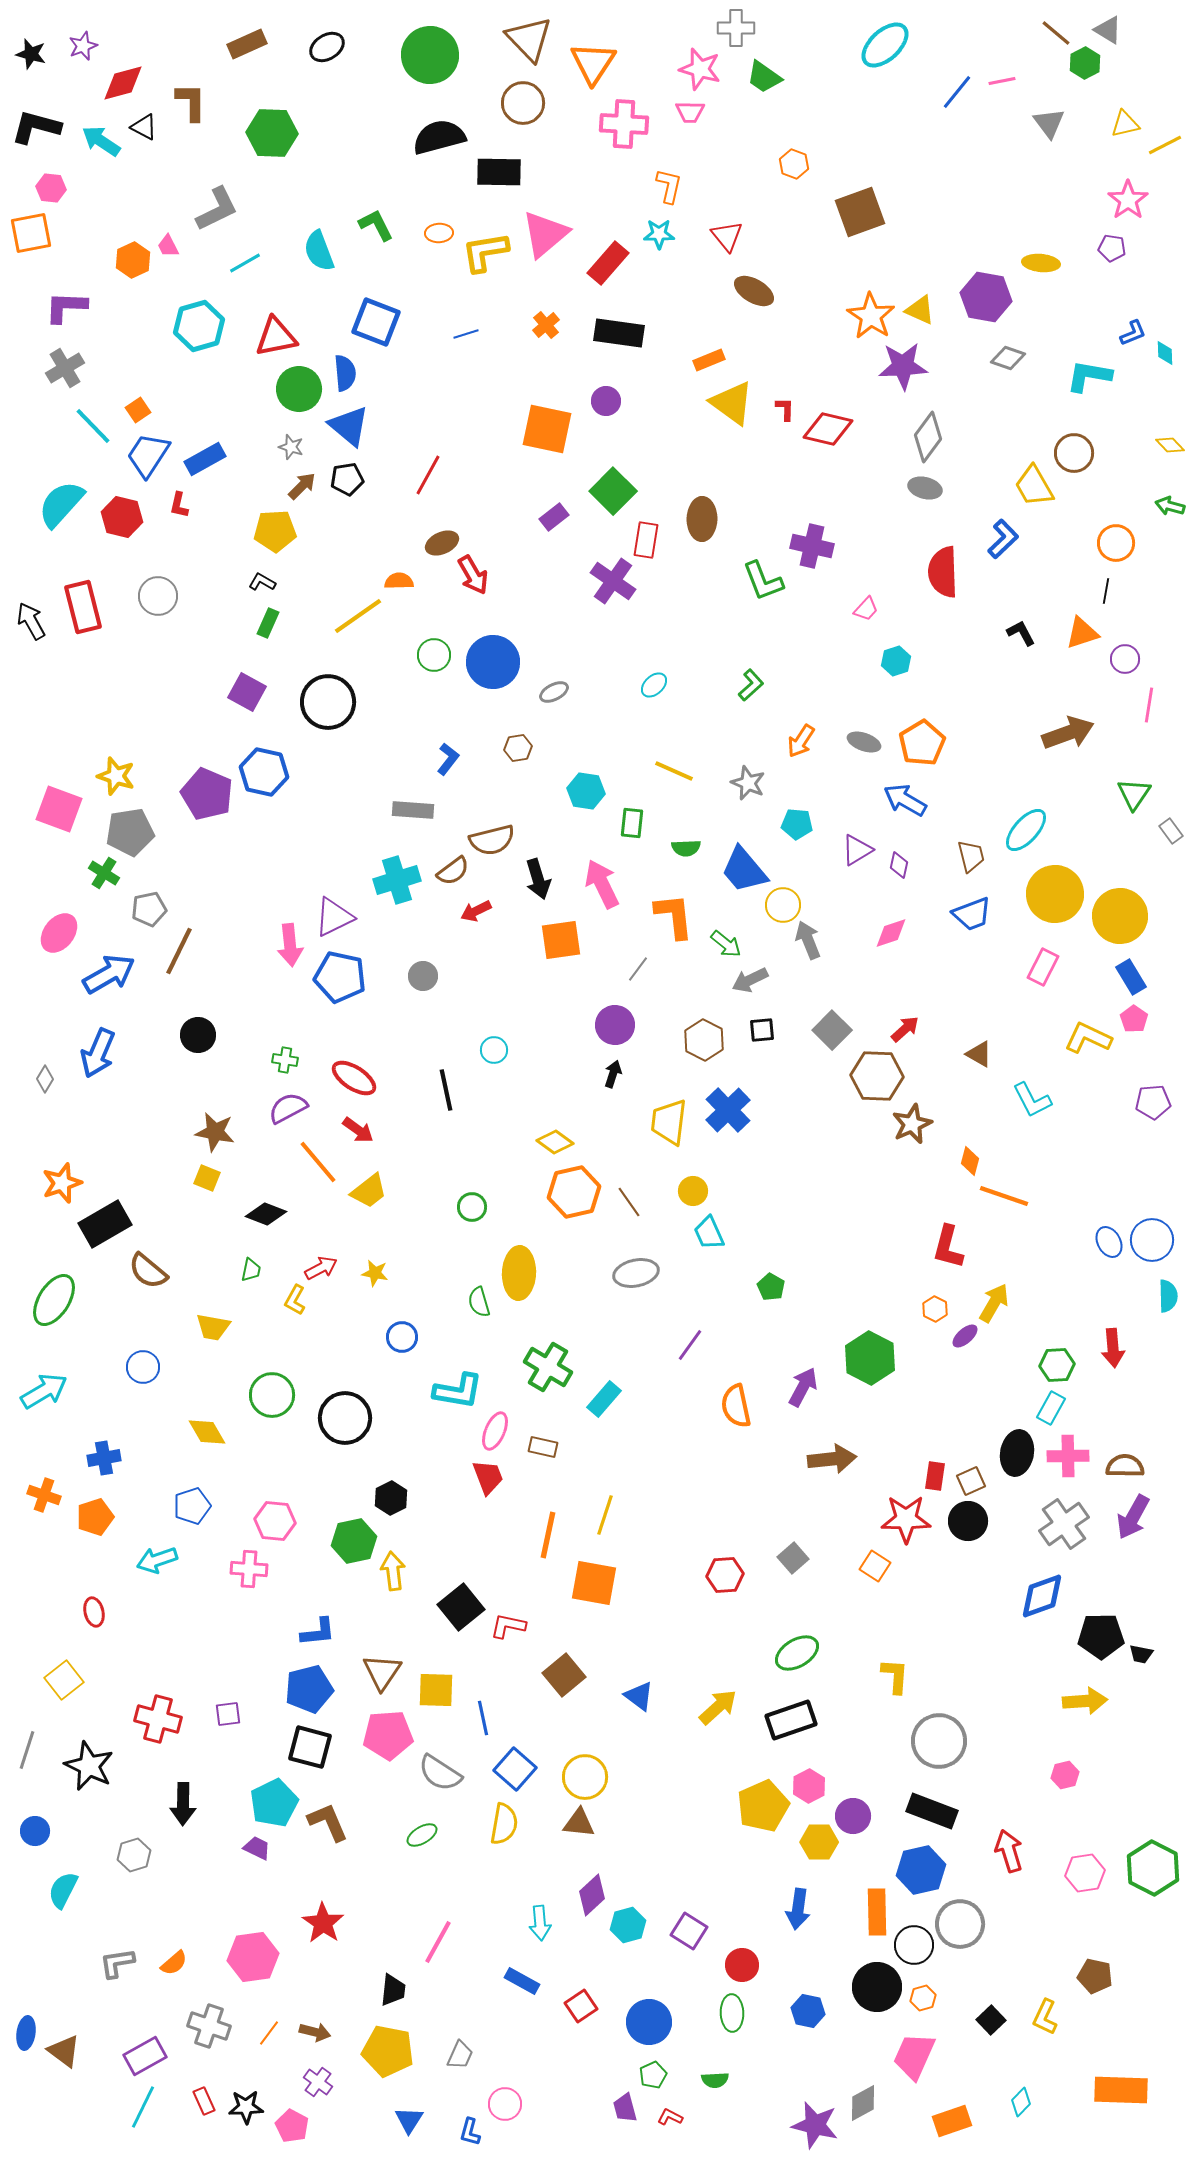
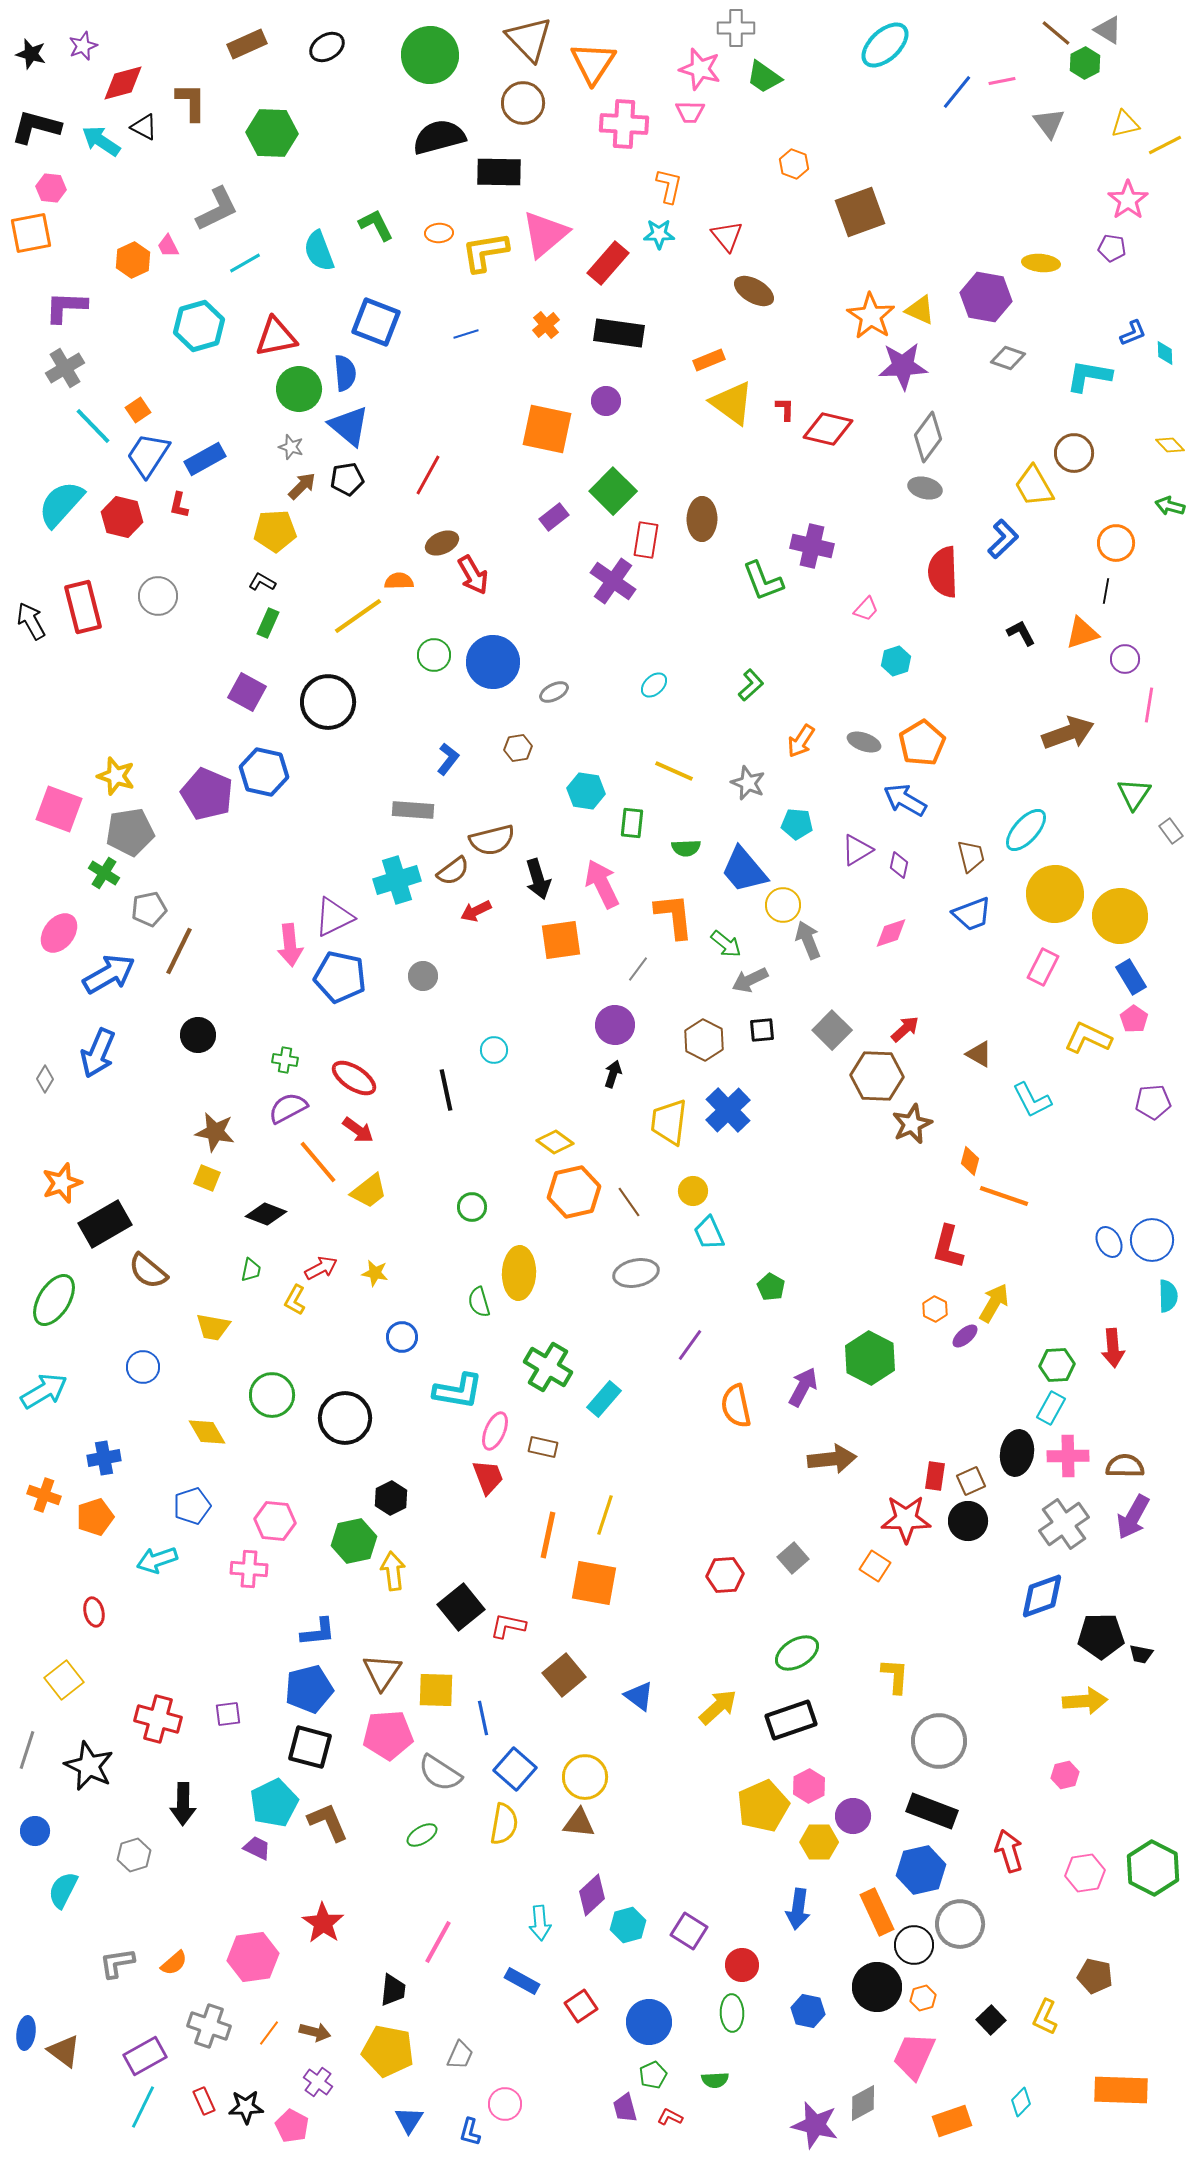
orange rectangle at (877, 1912): rotated 24 degrees counterclockwise
